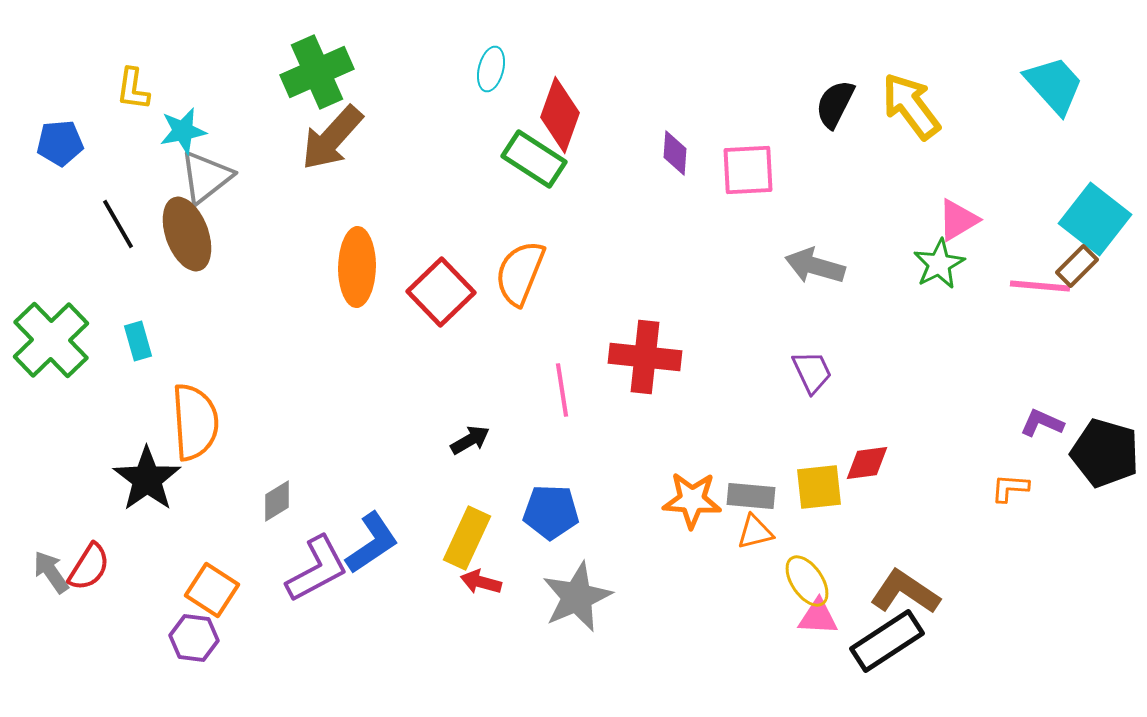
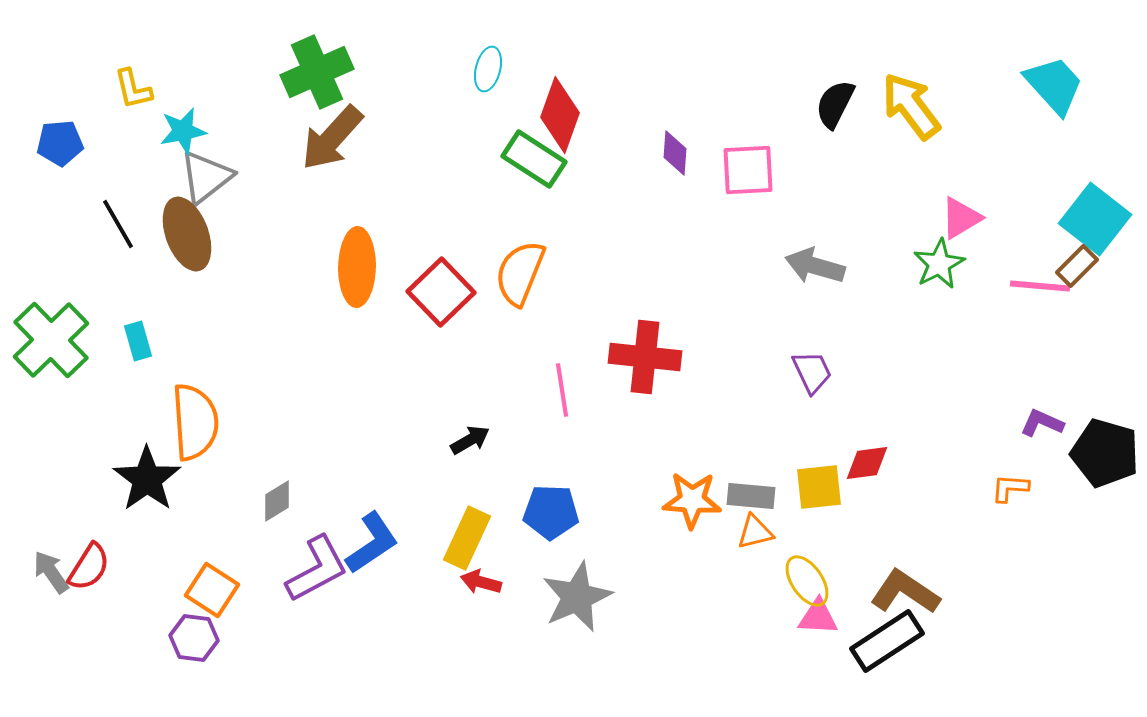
cyan ellipse at (491, 69): moved 3 px left
yellow L-shape at (133, 89): rotated 21 degrees counterclockwise
pink triangle at (958, 220): moved 3 px right, 2 px up
